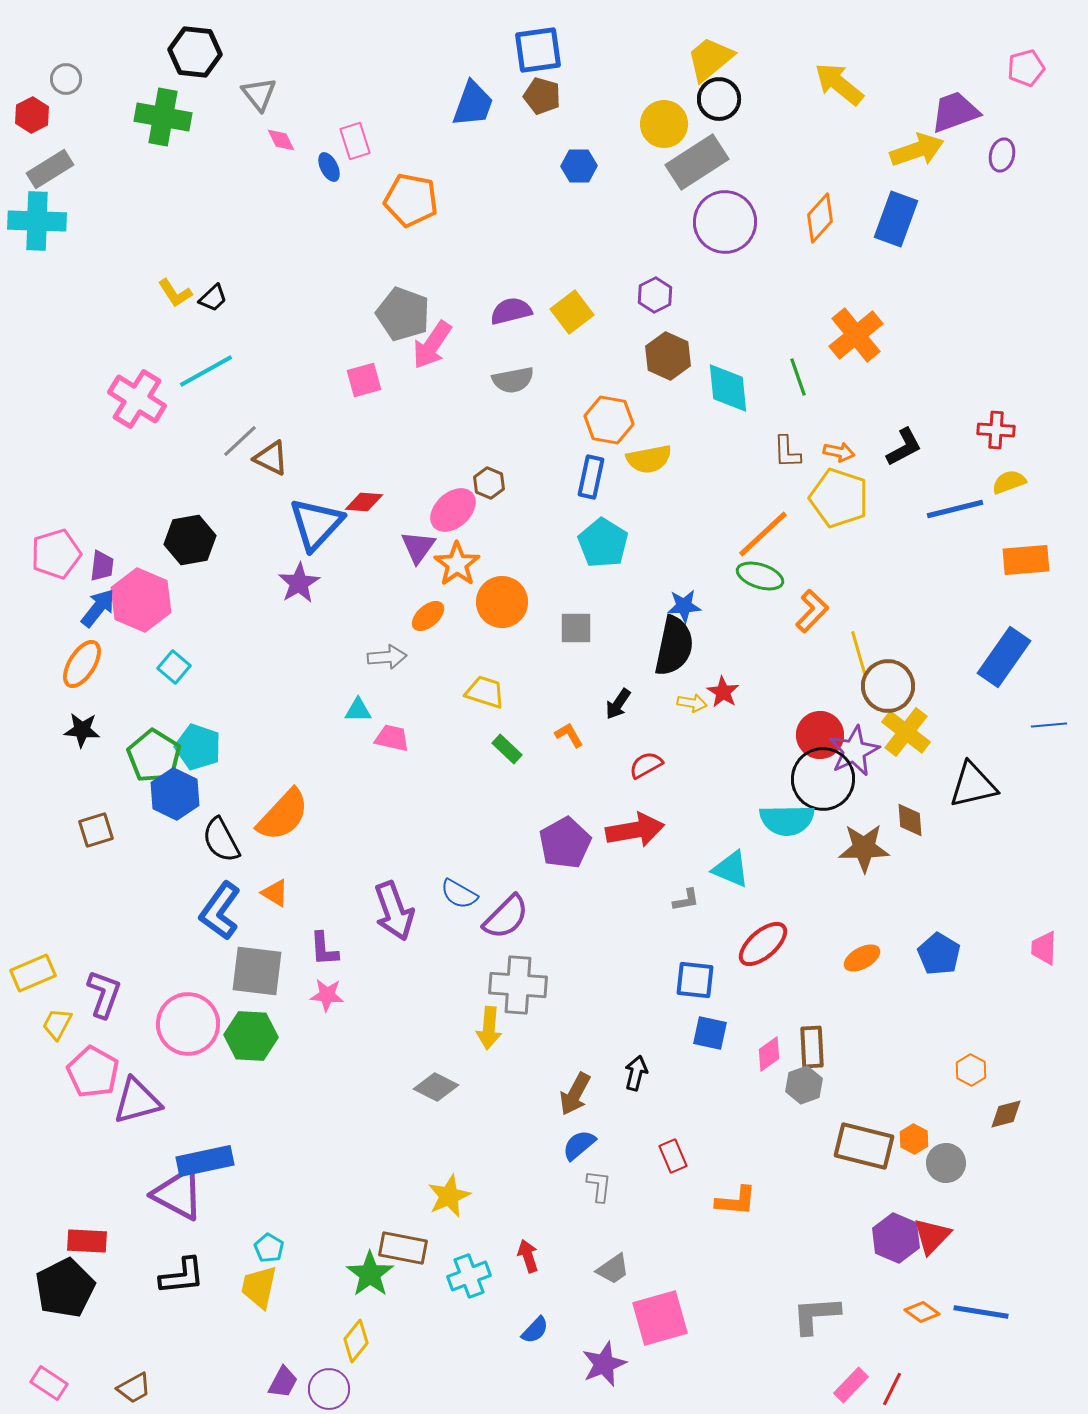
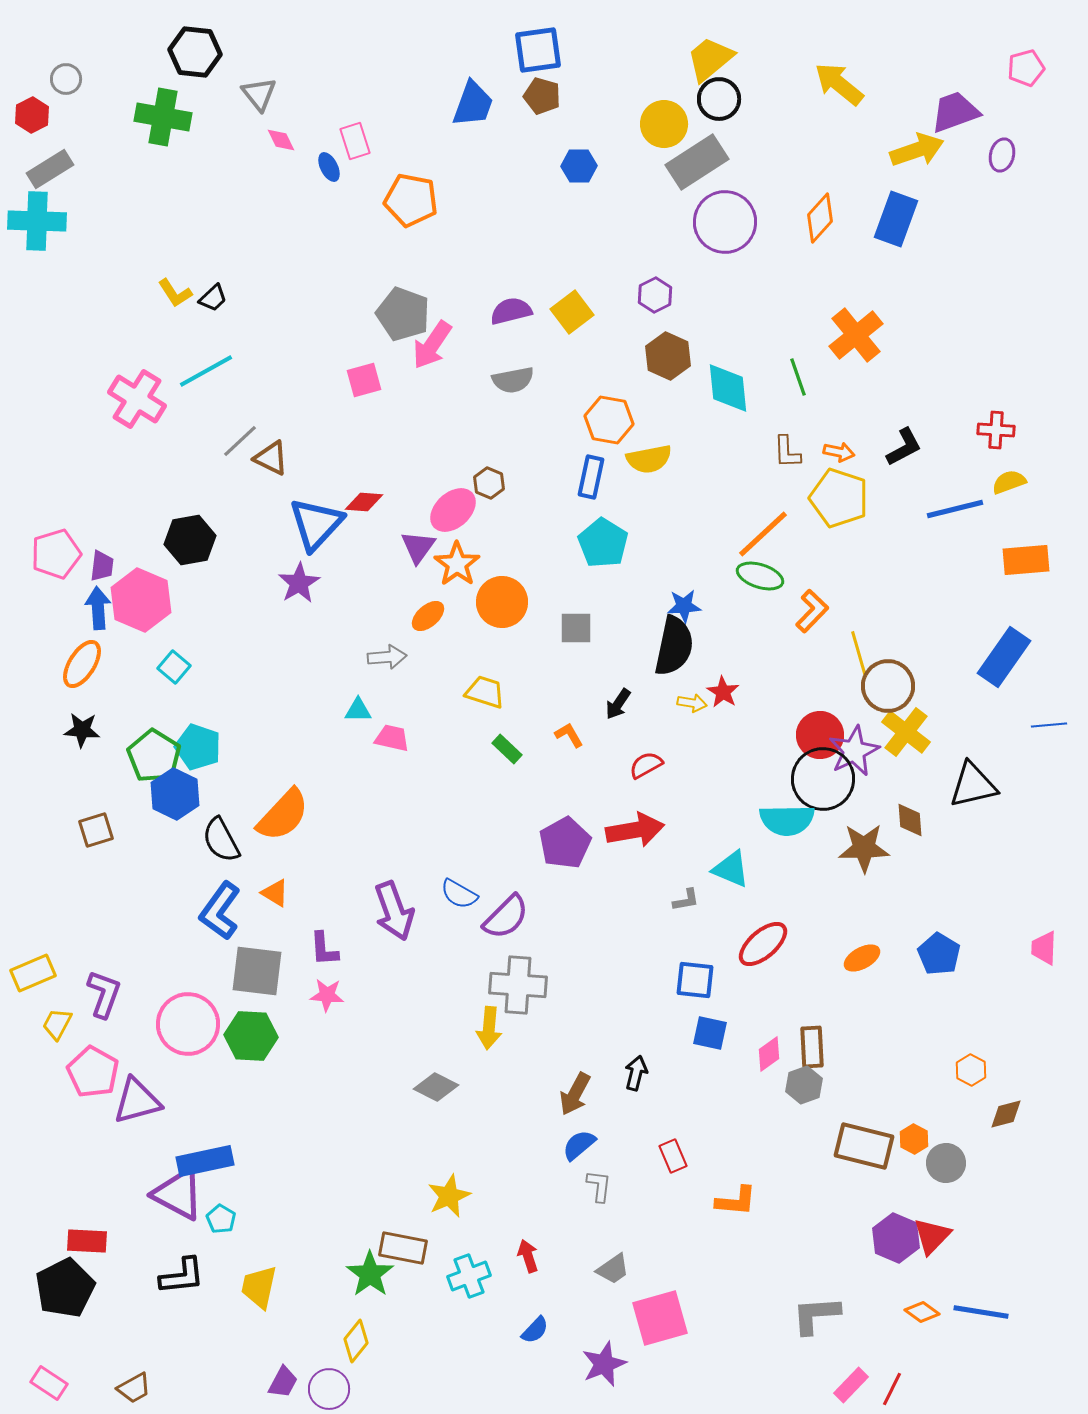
blue arrow at (98, 608): rotated 42 degrees counterclockwise
cyan pentagon at (269, 1248): moved 48 px left, 29 px up
